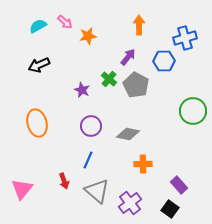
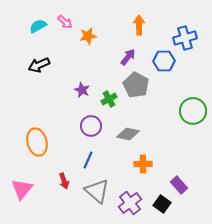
green cross: moved 20 px down; rotated 21 degrees clockwise
orange ellipse: moved 19 px down
black square: moved 8 px left, 5 px up
